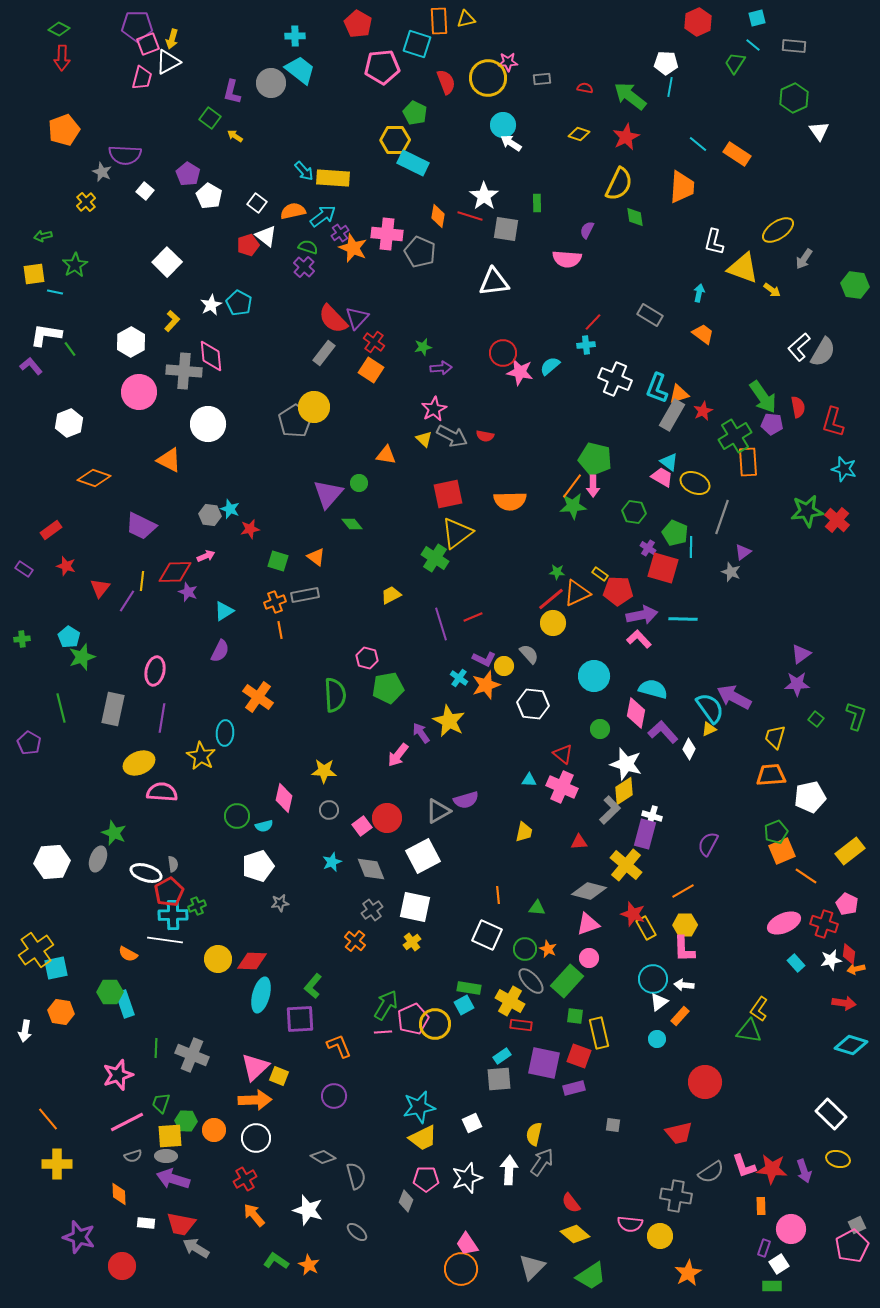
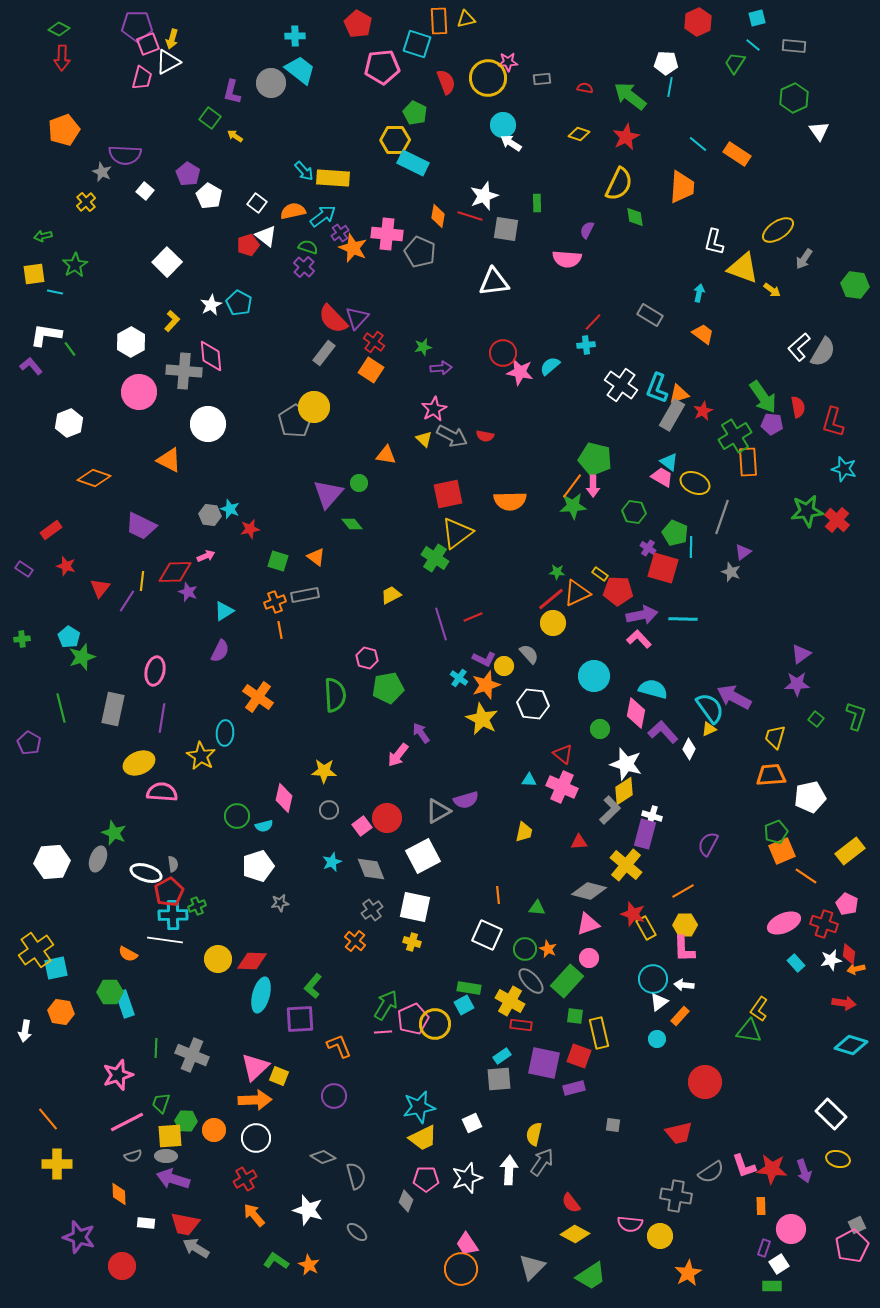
white star at (484, 196): rotated 16 degrees clockwise
white cross at (615, 379): moved 6 px right, 6 px down; rotated 12 degrees clockwise
yellow star at (449, 721): moved 33 px right, 2 px up
yellow cross at (412, 942): rotated 36 degrees counterclockwise
red trapezoid at (181, 1224): moved 4 px right
yellow diamond at (575, 1234): rotated 12 degrees counterclockwise
